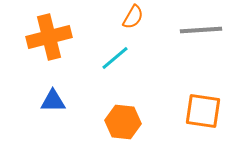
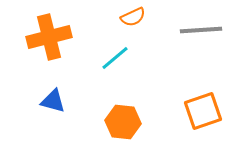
orange semicircle: rotated 35 degrees clockwise
blue triangle: rotated 16 degrees clockwise
orange square: rotated 27 degrees counterclockwise
